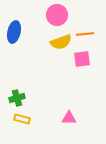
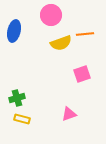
pink circle: moved 6 px left
blue ellipse: moved 1 px up
yellow semicircle: moved 1 px down
pink square: moved 15 px down; rotated 12 degrees counterclockwise
pink triangle: moved 4 px up; rotated 21 degrees counterclockwise
